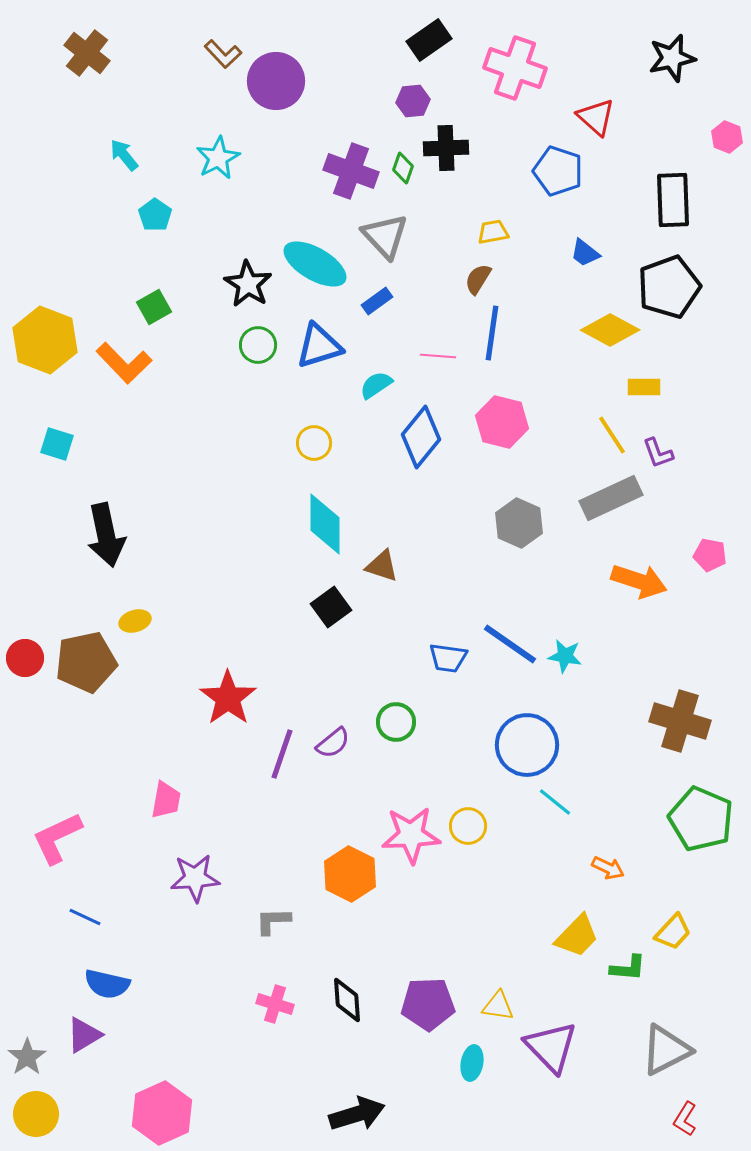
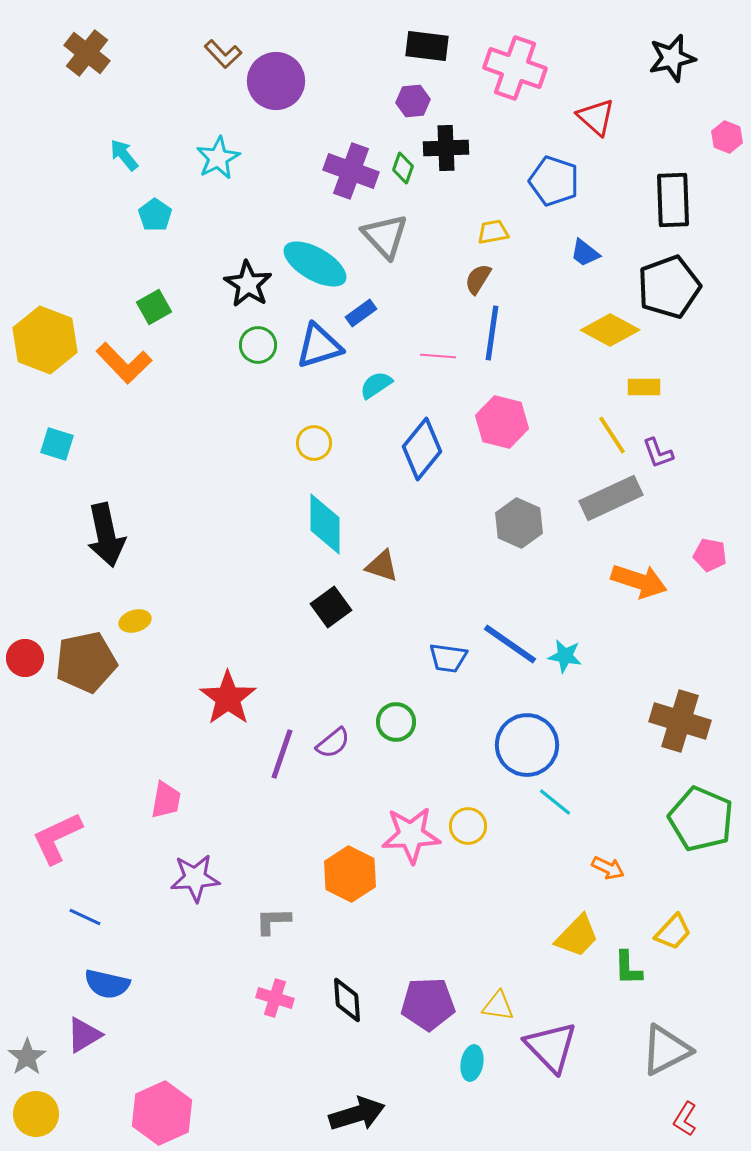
black rectangle at (429, 40): moved 2 px left, 6 px down; rotated 42 degrees clockwise
blue pentagon at (558, 171): moved 4 px left, 10 px down
blue rectangle at (377, 301): moved 16 px left, 12 px down
blue diamond at (421, 437): moved 1 px right, 12 px down
green L-shape at (628, 968): rotated 84 degrees clockwise
pink cross at (275, 1004): moved 6 px up
